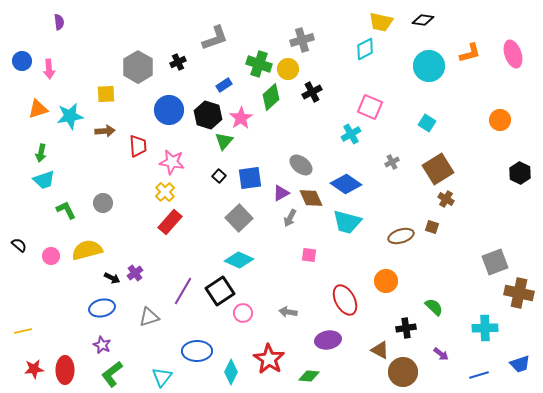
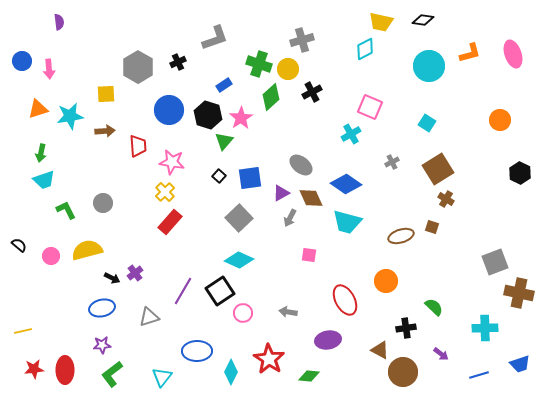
purple star at (102, 345): rotated 30 degrees counterclockwise
